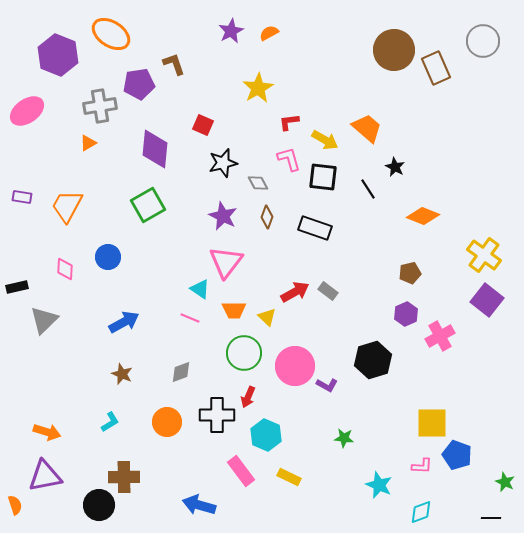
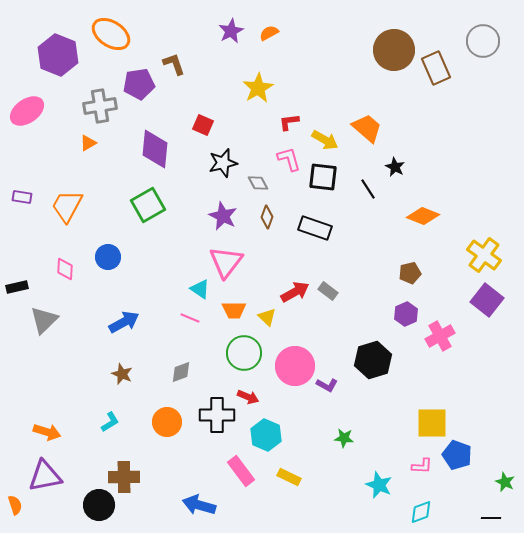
red arrow at (248, 397): rotated 90 degrees counterclockwise
